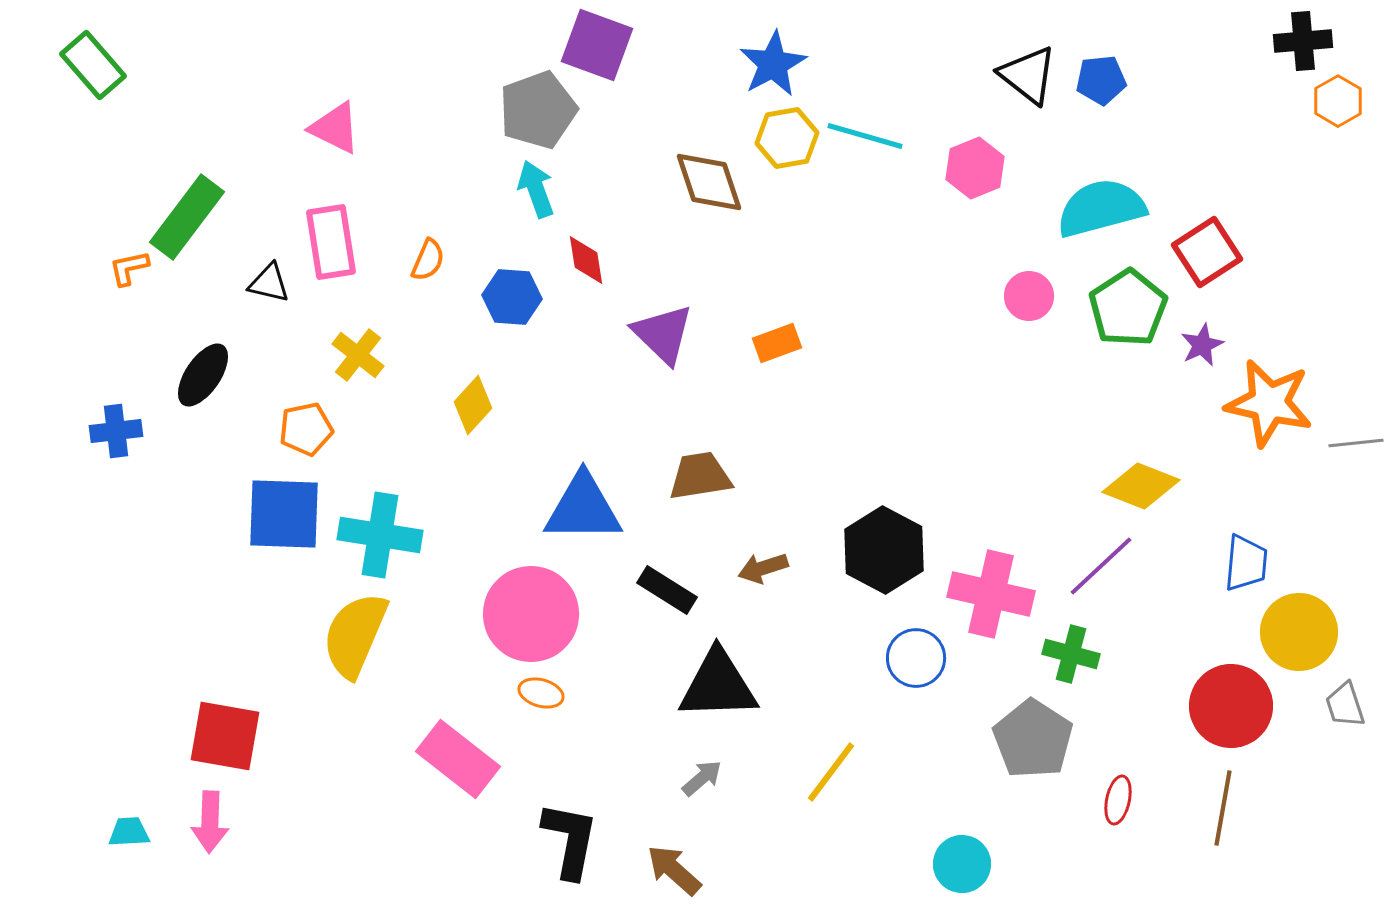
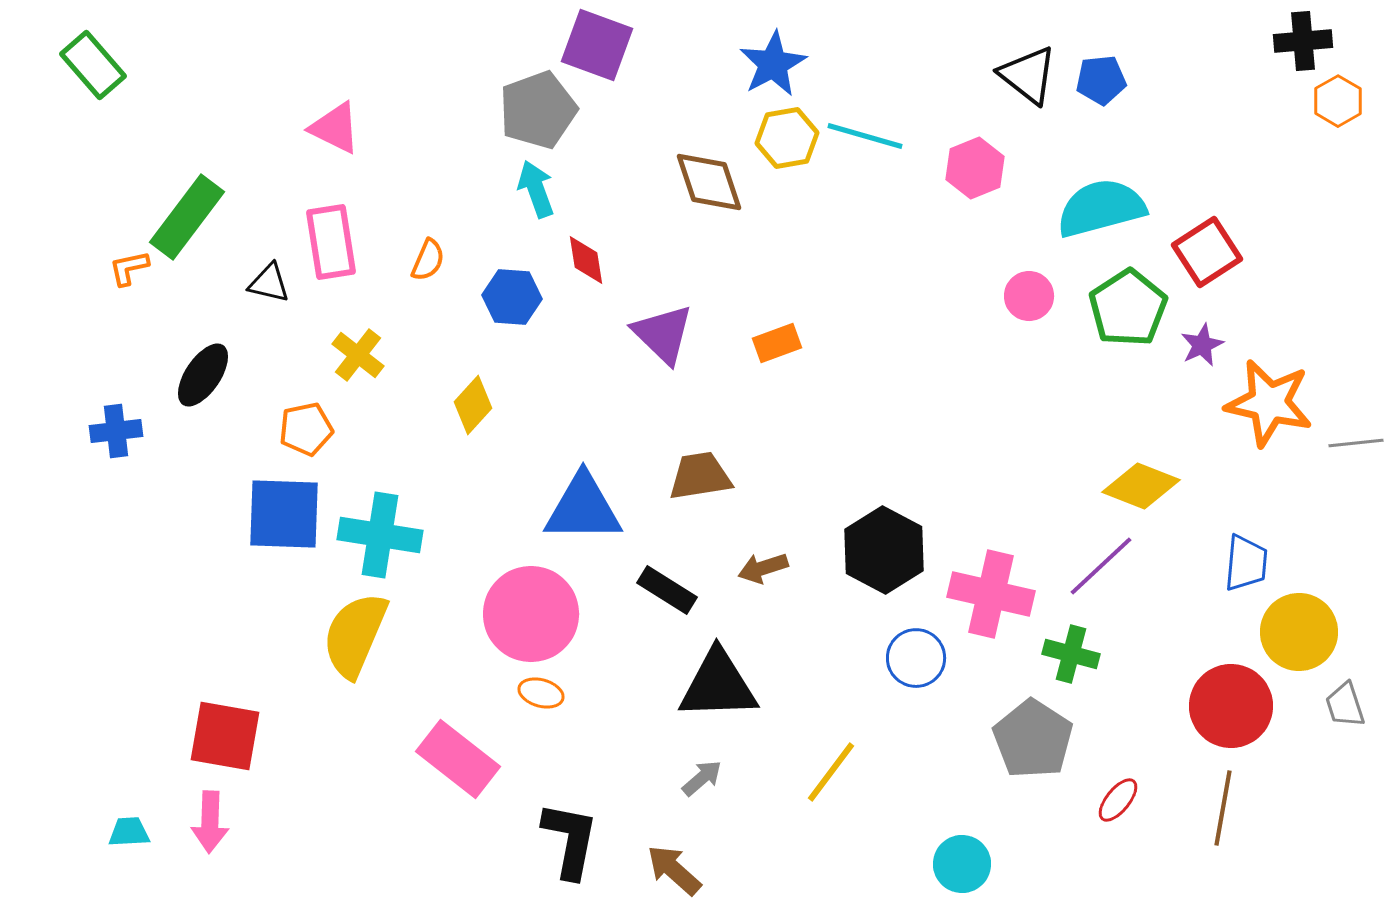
red ellipse at (1118, 800): rotated 27 degrees clockwise
